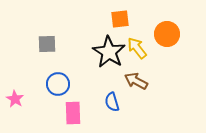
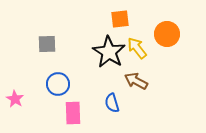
blue semicircle: moved 1 px down
